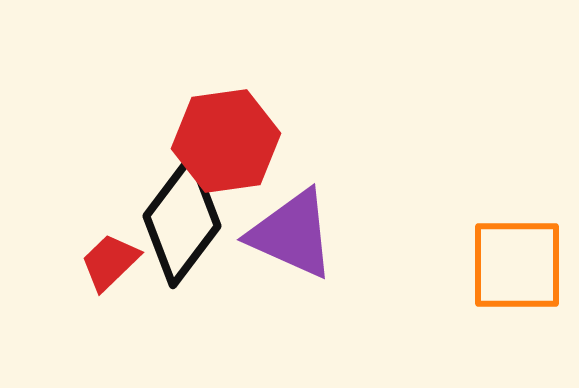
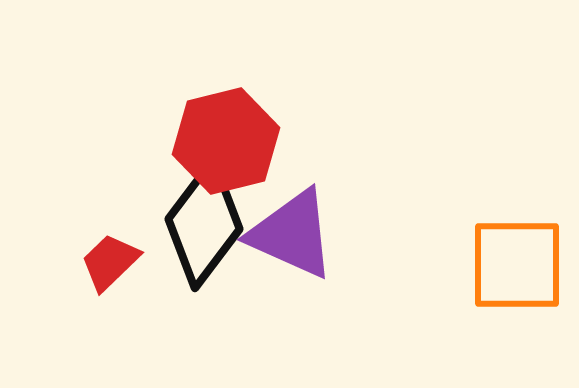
red hexagon: rotated 6 degrees counterclockwise
black diamond: moved 22 px right, 3 px down
